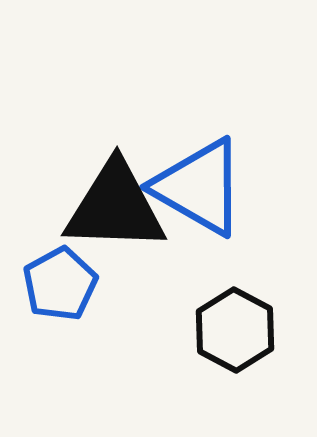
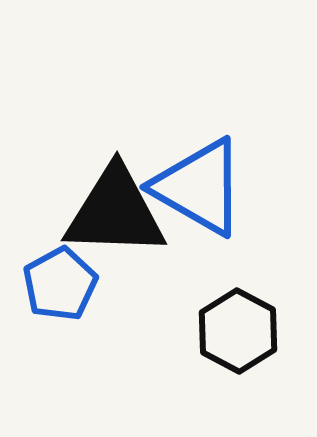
black triangle: moved 5 px down
black hexagon: moved 3 px right, 1 px down
